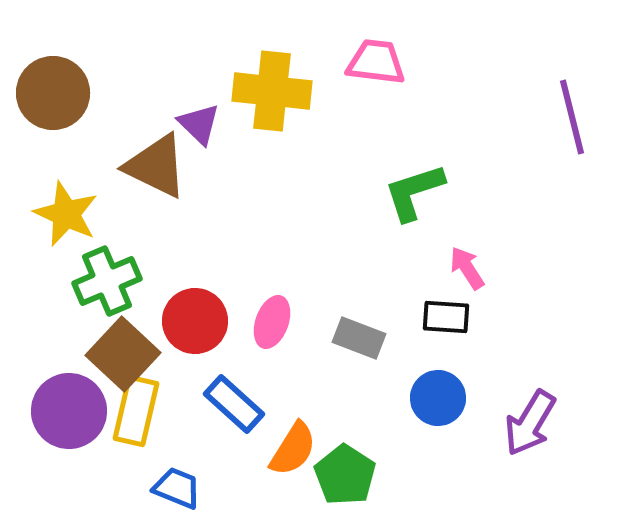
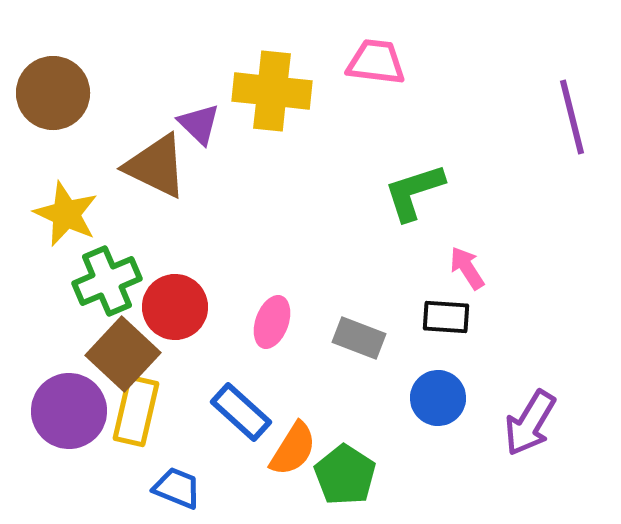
red circle: moved 20 px left, 14 px up
blue rectangle: moved 7 px right, 8 px down
